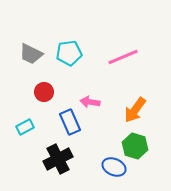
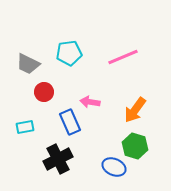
gray trapezoid: moved 3 px left, 10 px down
cyan rectangle: rotated 18 degrees clockwise
